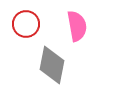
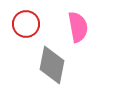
pink semicircle: moved 1 px right, 1 px down
